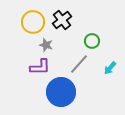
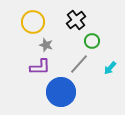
black cross: moved 14 px right
